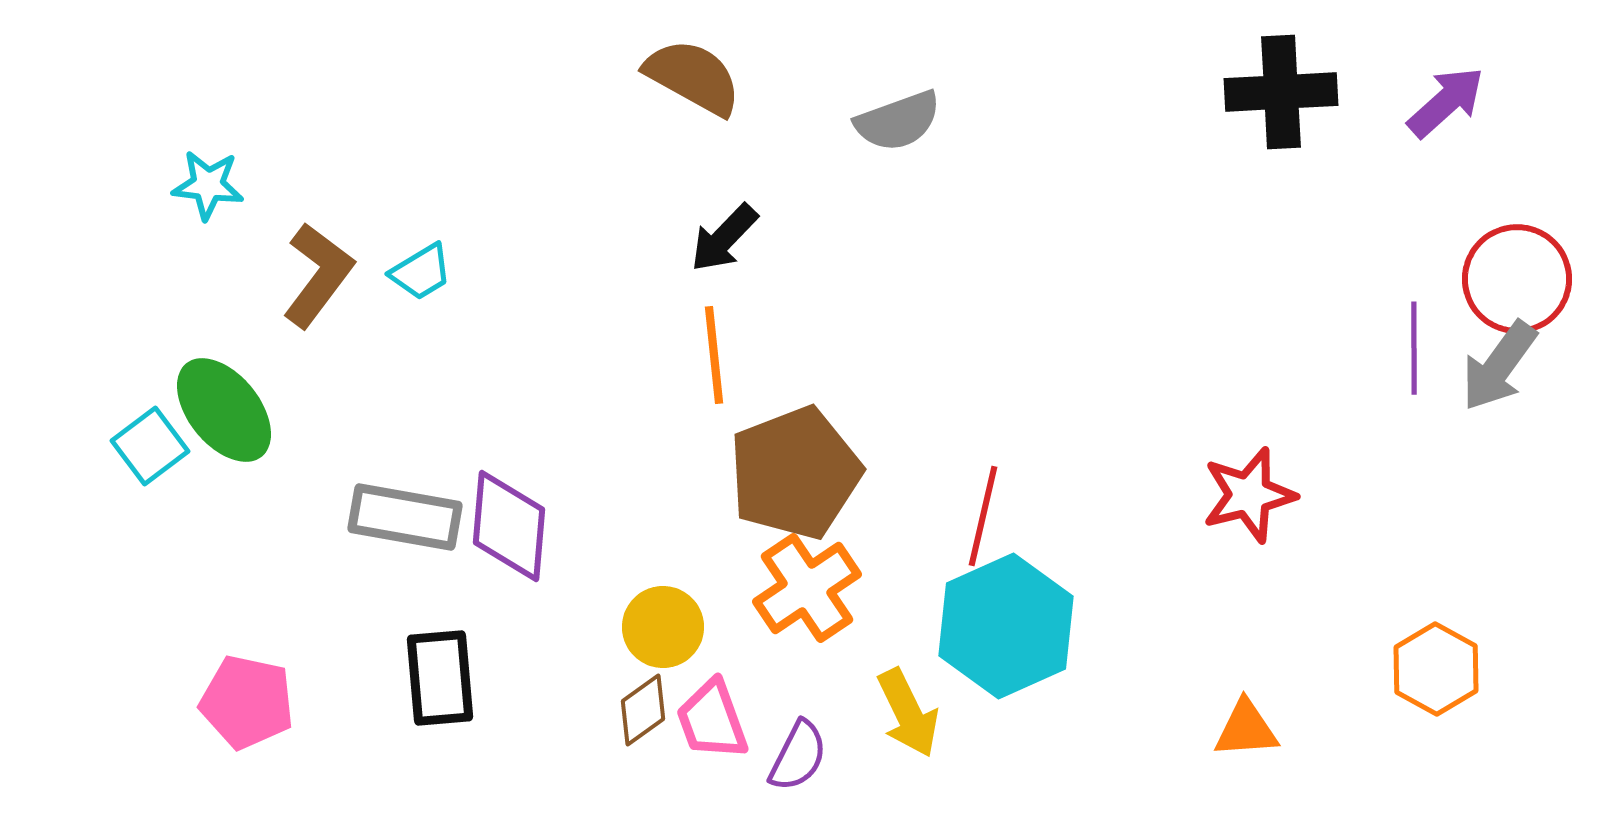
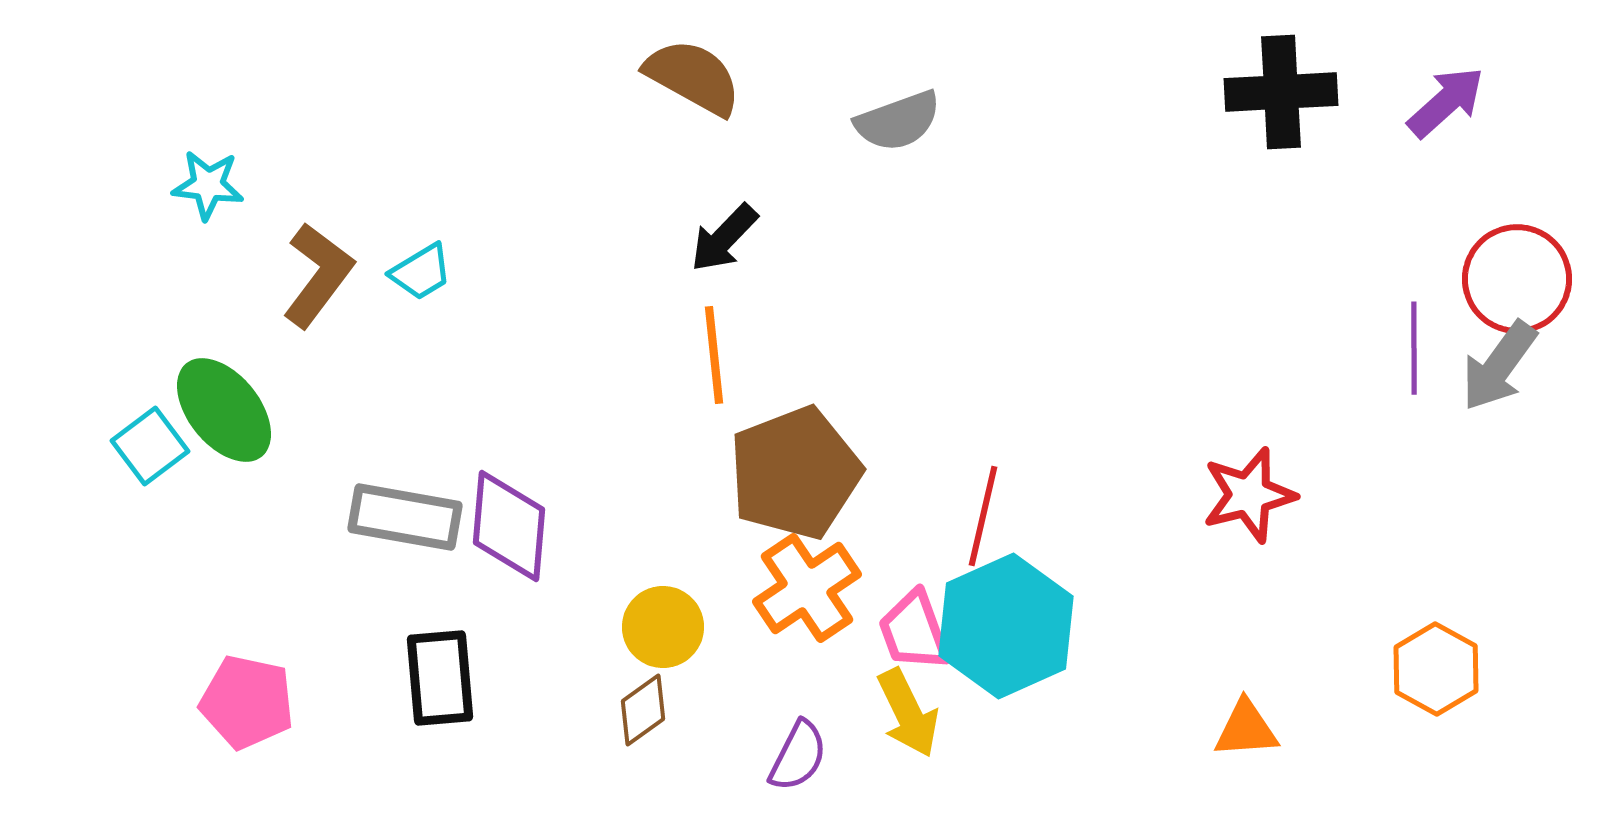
pink trapezoid: moved 202 px right, 89 px up
